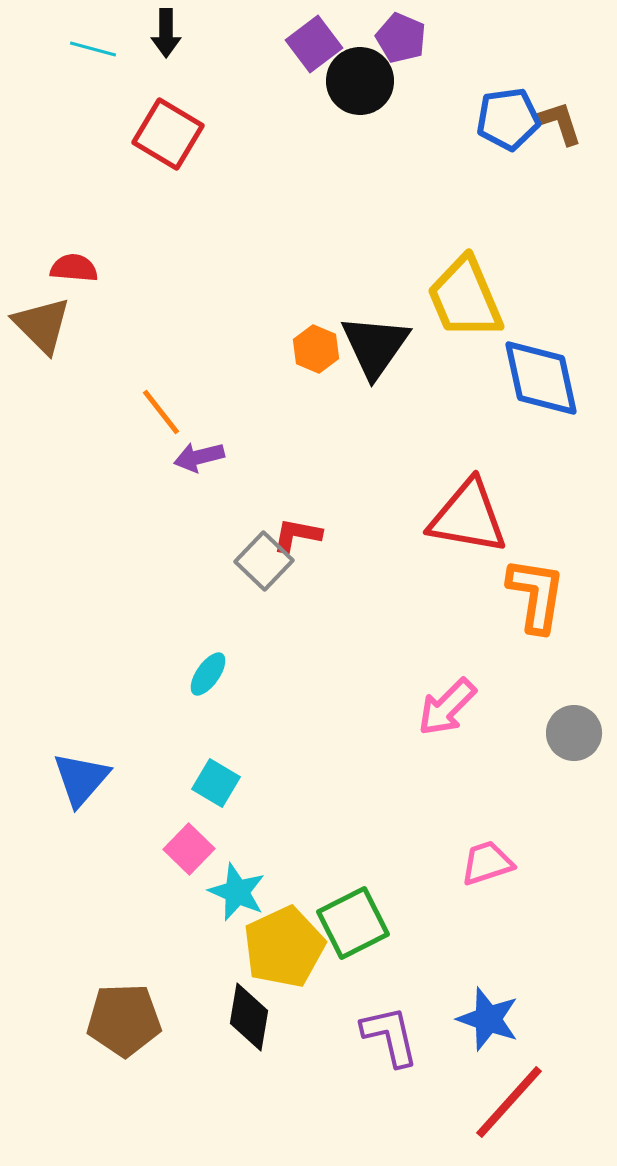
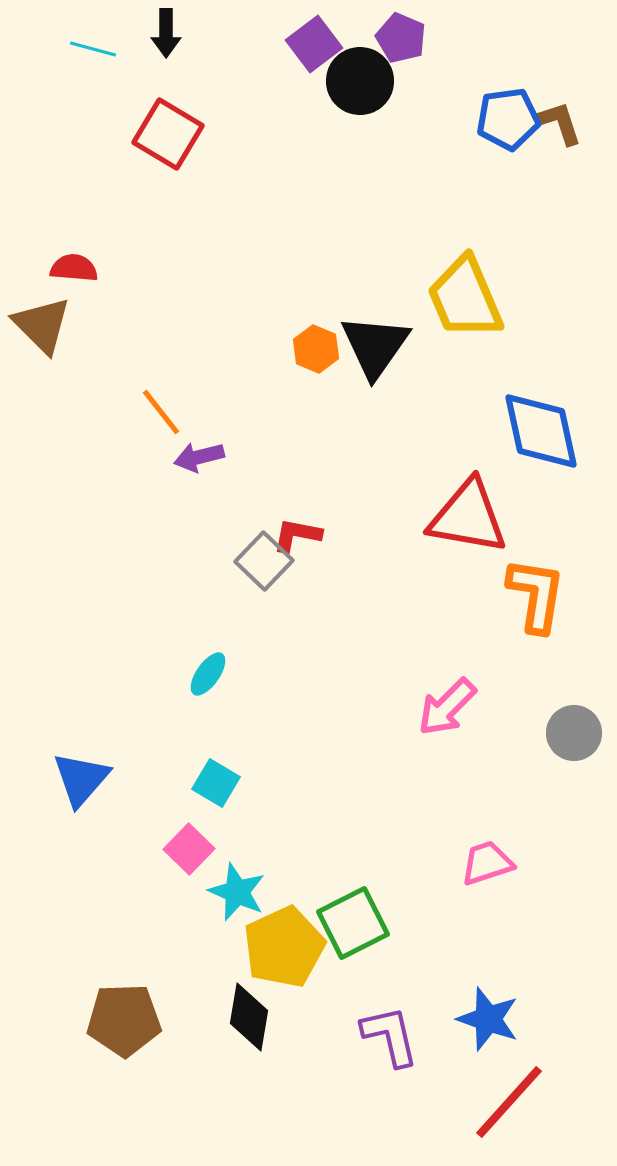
blue diamond: moved 53 px down
